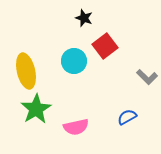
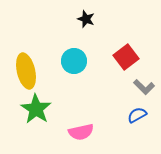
black star: moved 2 px right, 1 px down
red square: moved 21 px right, 11 px down
gray L-shape: moved 3 px left, 10 px down
green star: rotated 8 degrees counterclockwise
blue semicircle: moved 10 px right, 2 px up
pink semicircle: moved 5 px right, 5 px down
